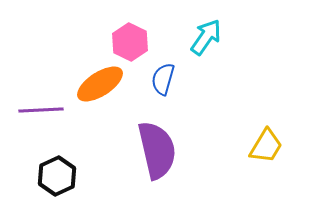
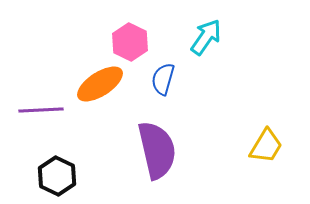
black hexagon: rotated 9 degrees counterclockwise
